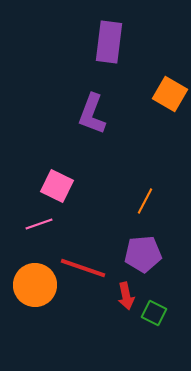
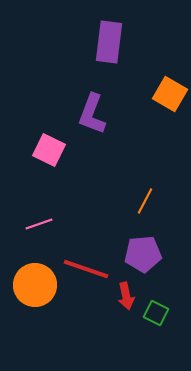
pink square: moved 8 px left, 36 px up
red line: moved 3 px right, 1 px down
green square: moved 2 px right
